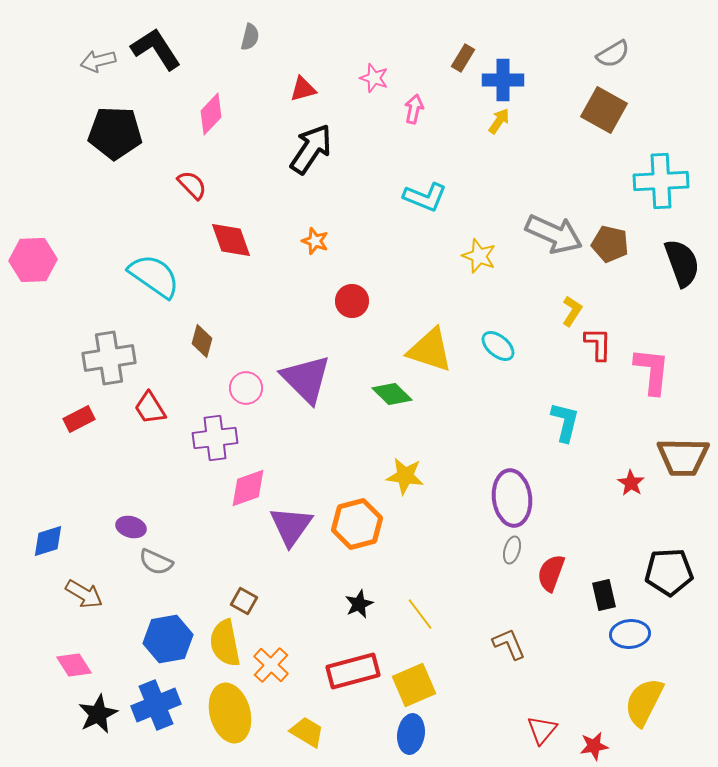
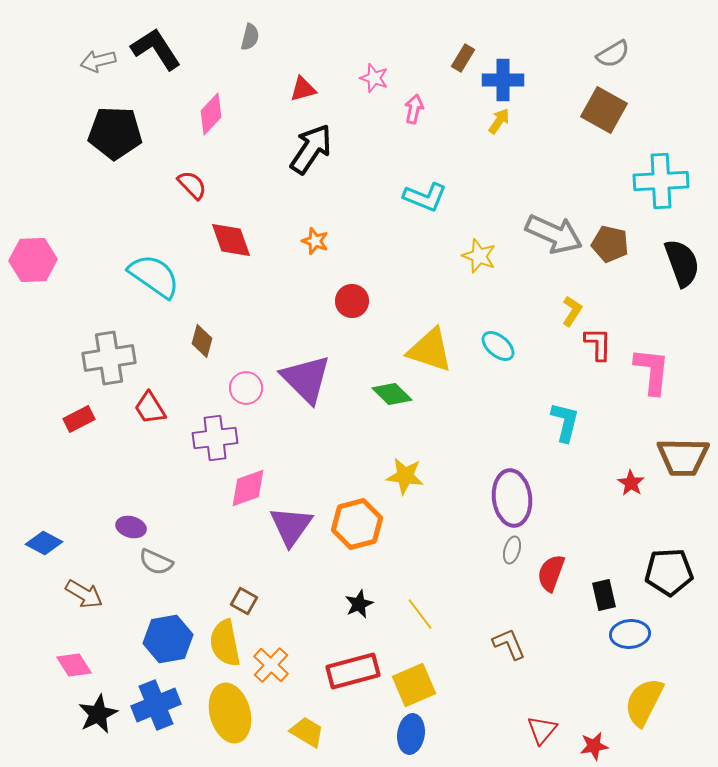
blue diamond at (48, 541): moved 4 px left, 2 px down; rotated 45 degrees clockwise
